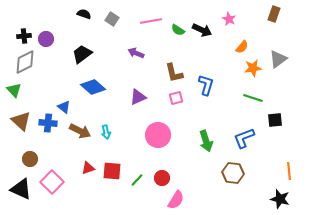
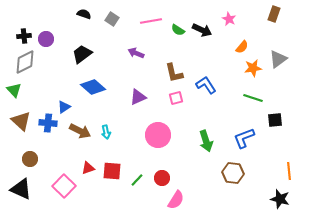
blue L-shape at (206, 85): rotated 50 degrees counterclockwise
blue triangle at (64, 107): rotated 48 degrees clockwise
pink square at (52, 182): moved 12 px right, 4 px down
